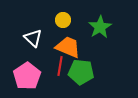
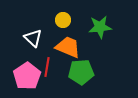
green star: rotated 25 degrees clockwise
red line: moved 13 px left, 1 px down
green pentagon: rotated 10 degrees counterclockwise
